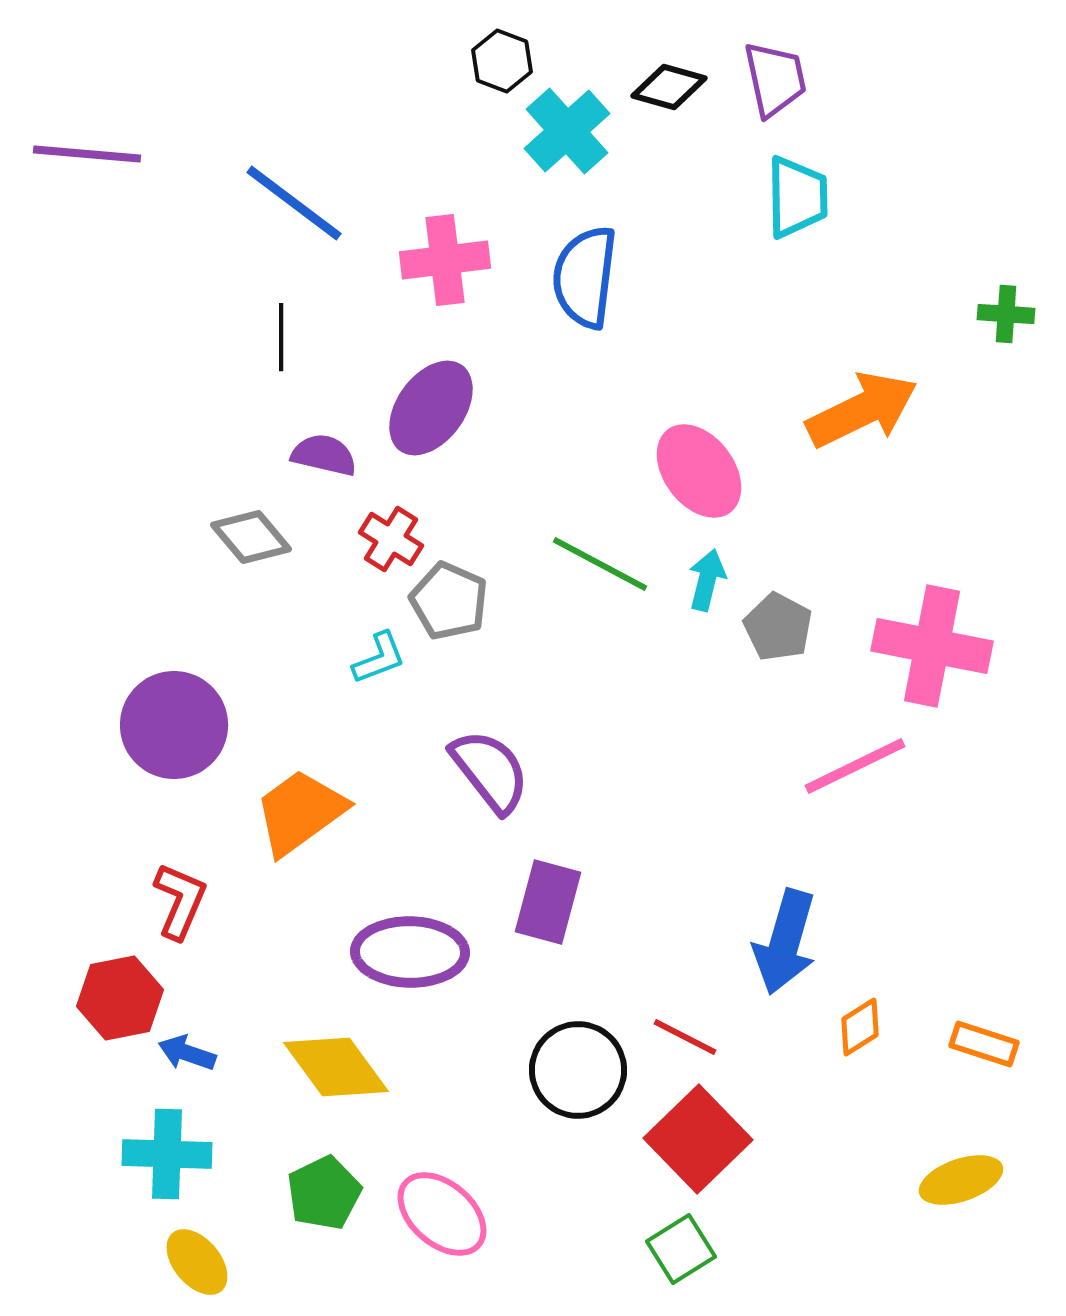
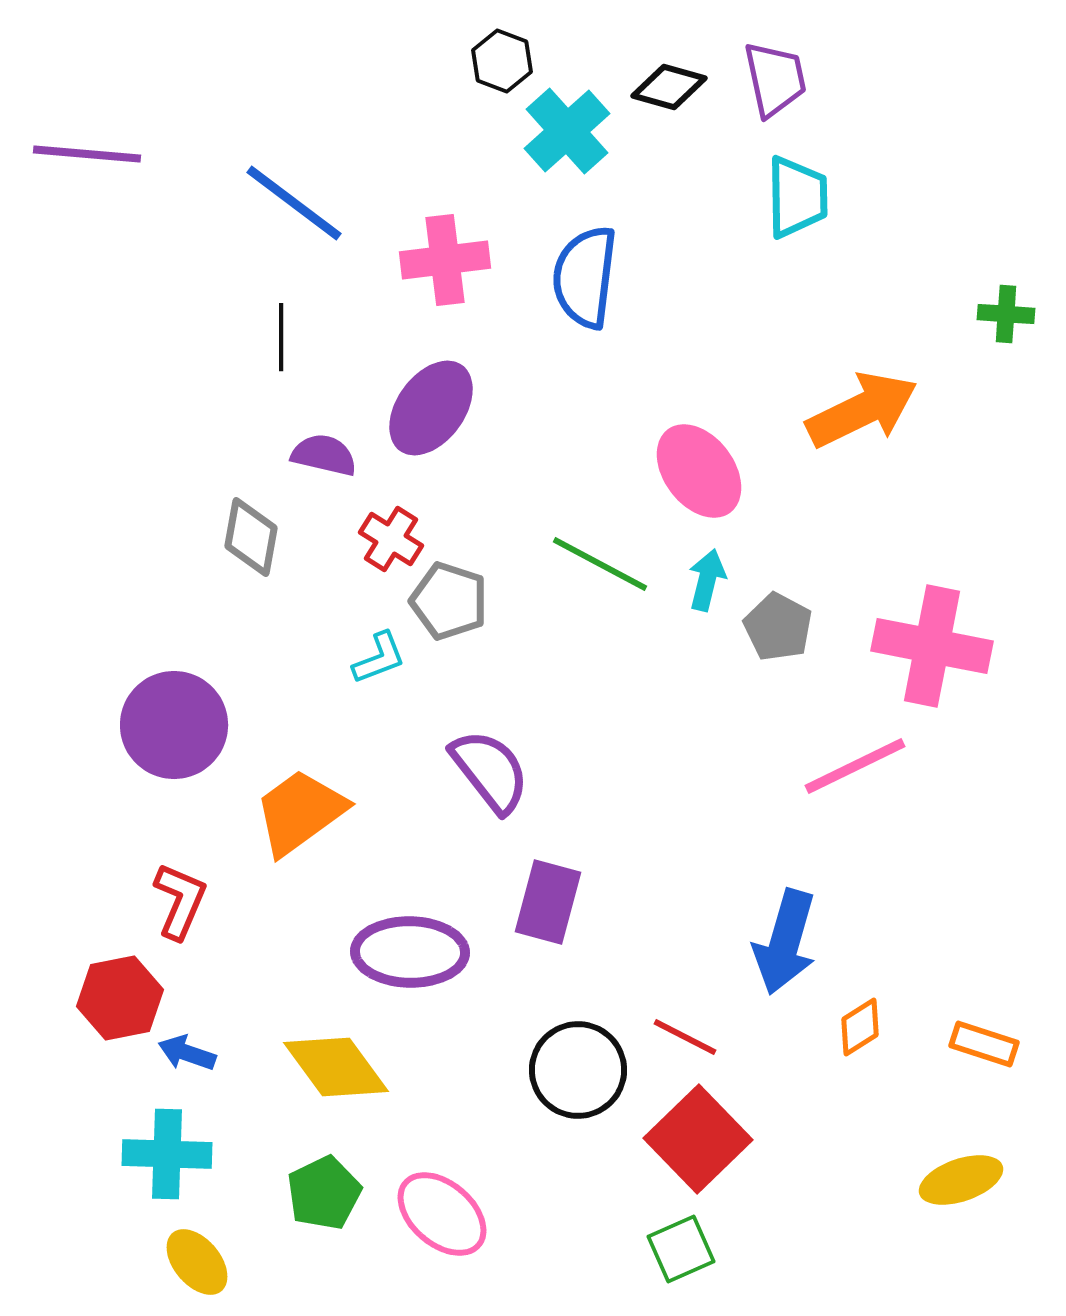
gray diamond at (251, 537): rotated 50 degrees clockwise
gray pentagon at (449, 601): rotated 6 degrees counterclockwise
green square at (681, 1249): rotated 8 degrees clockwise
